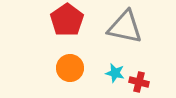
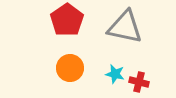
cyan star: moved 1 px down
